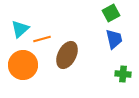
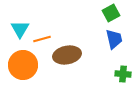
cyan triangle: rotated 18 degrees counterclockwise
brown ellipse: rotated 52 degrees clockwise
